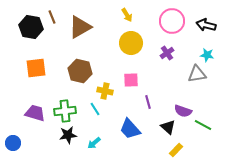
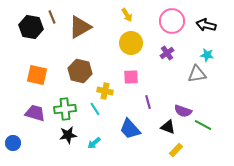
orange square: moved 1 px right, 7 px down; rotated 20 degrees clockwise
pink square: moved 3 px up
green cross: moved 2 px up
black triangle: rotated 21 degrees counterclockwise
